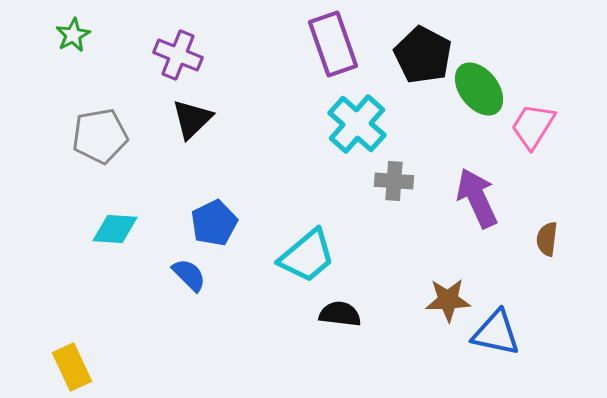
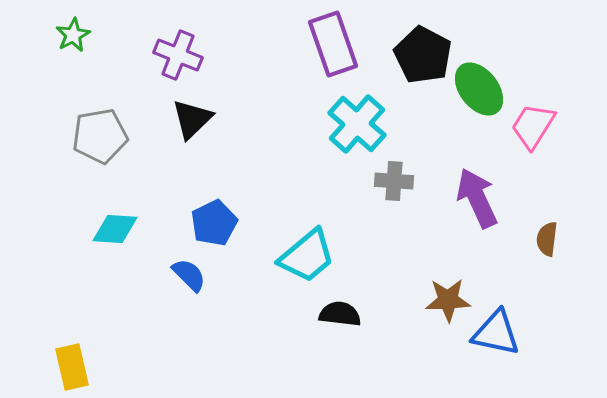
yellow rectangle: rotated 12 degrees clockwise
